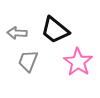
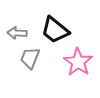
gray trapezoid: moved 2 px right, 3 px up
